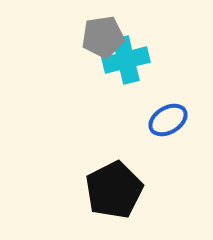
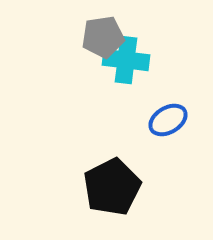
cyan cross: rotated 21 degrees clockwise
black pentagon: moved 2 px left, 3 px up
